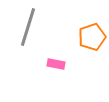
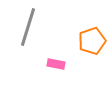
orange pentagon: moved 4 px down
